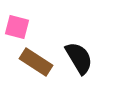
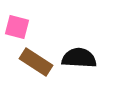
black semicircle: rotated 56 degrees counterclockwise
